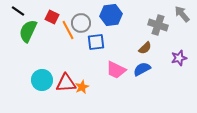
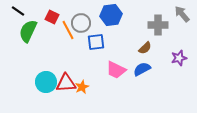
gray cross: rotated 18 degrees counterclockwise
cyan circle: moved 4 px right, 2 px down
